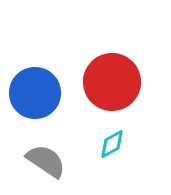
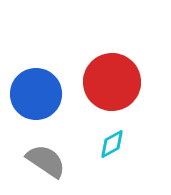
blue circle: moved 1 px right, 1 px down
